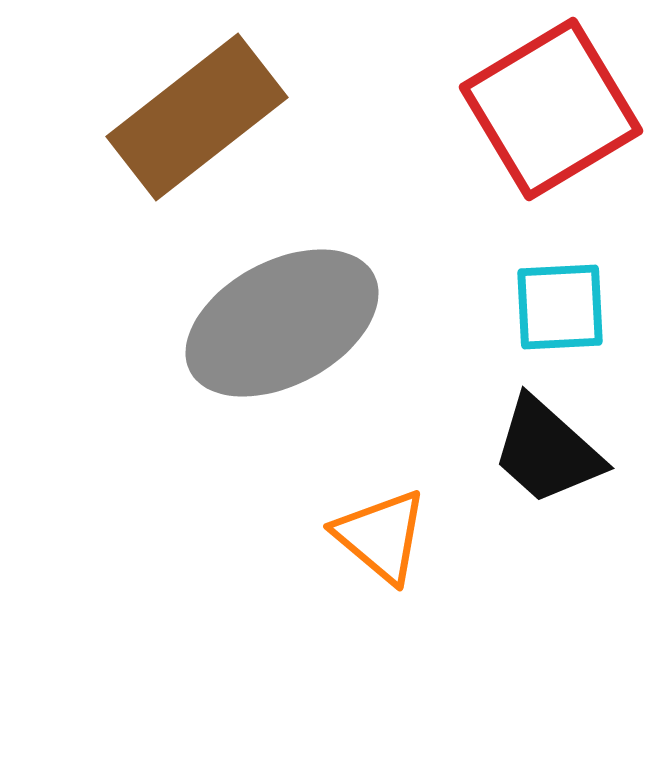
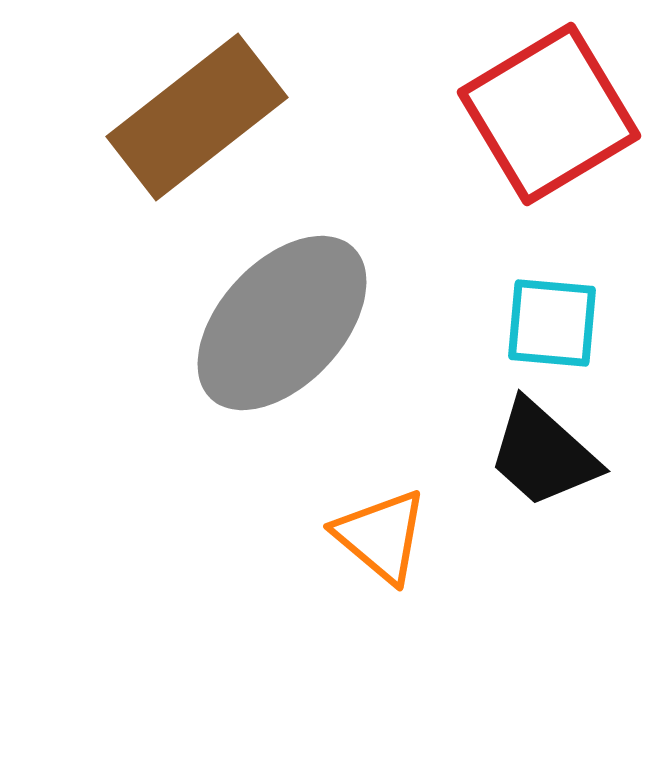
red square: moved 2 px left, 5 px down
cyan square: moved 8 px left, 16 px down; rotated 8 degrees clockwise
gray ellipse: rotated 19 degrees counterclockwise
black trapezoid: moved 4 px left, 3 px down
